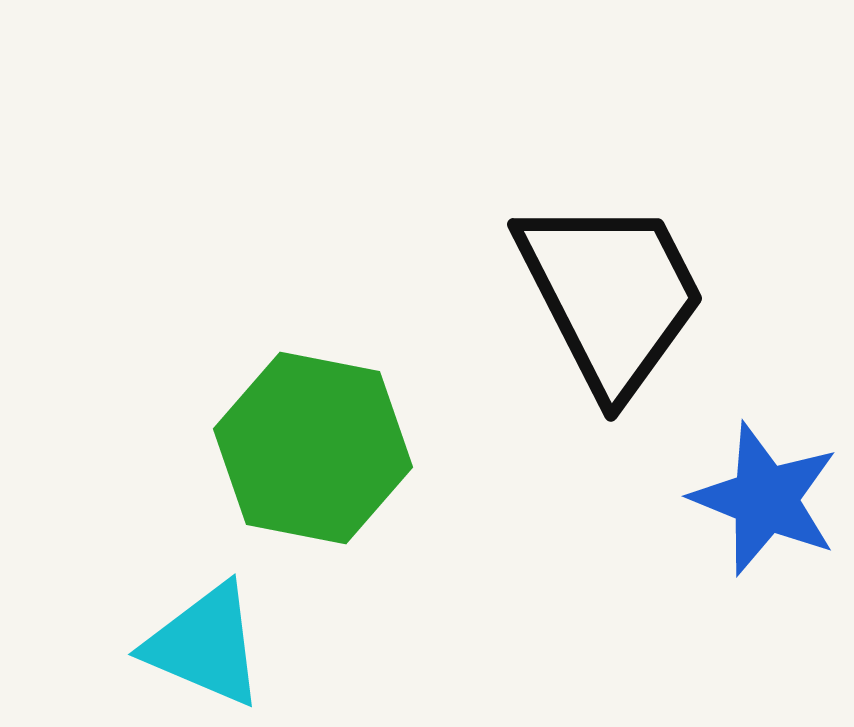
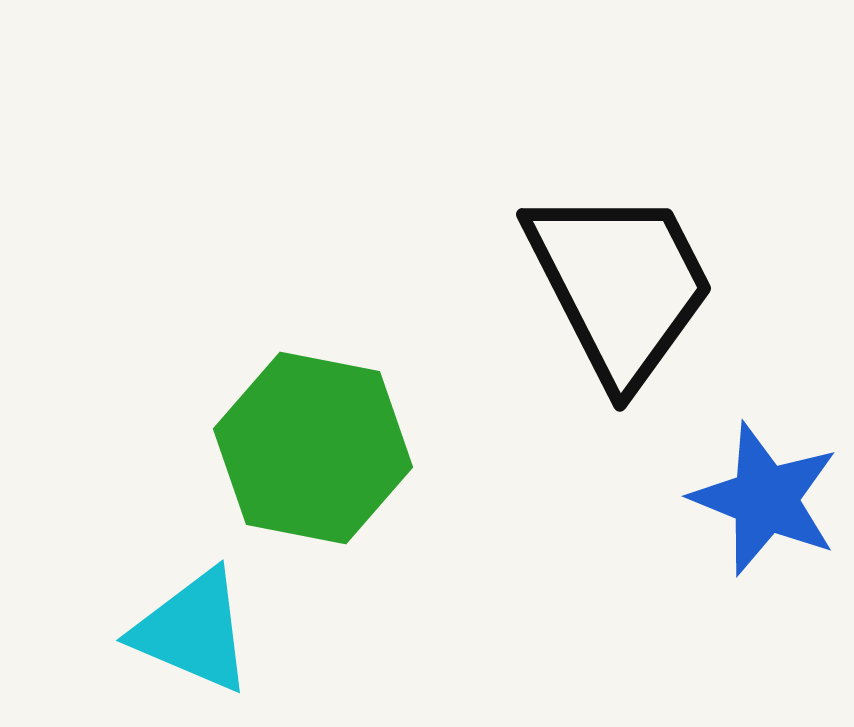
black trapezoid: moved 9 px right, 10 px up
cyan triangle: moved 12 px left, 14 px up
